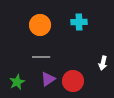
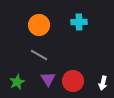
orange circle: moved 1 px left
gray line: moved 2 px left, 2 px up; rotated 30 degrees clockwise
white arrow: moved 20 px down
purple triangle: rotated 28 degrees counterclockwise
